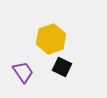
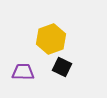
purple trapezoid: rotated 55 degrees counterclockwise
